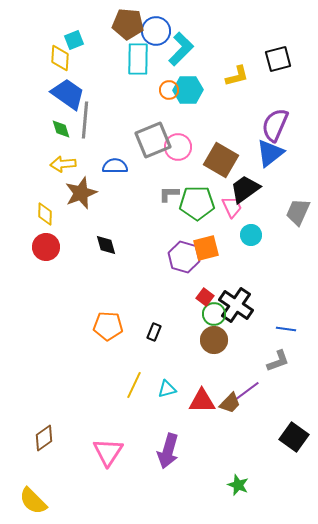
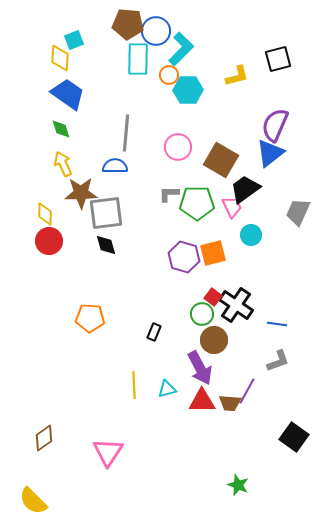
orange circle at (169, 90): moved 15 px up
gray line at (85, 120): moved 41 px right, 13 px down
gray square at (153, 140): moved 47 px left, 73 px down; rotated 15 degrees clockwise
yellow arrow at (63, 164): rotated 70 degrees clockwise
brown star at (81, 193): rotated 20 degrees clockwise
red circle at (46, 247): moved 3 px right, 6 px up
orange square at (206, 248): moved 7 px right, 5 px down
red square at (205, 297): moved 8 px right
green circle at (214, 314): moved 12 px left
orange pentagon at (108, 326): moved 18 px left, 8 px up
blue line at (286, 329): moved 9 px left, 5 px up
yellow line at (134, 385): rotated 28 degrees counterclockwise
purple line at (247, 391): rotated 24 degrees counterclockwise
brown trapezoid at (230, 403): rotated 50 degrees clockwise
purple arrow at (168, 451): moved 32 px right, 83 px up; rotated 44 degrees counterclockwise
